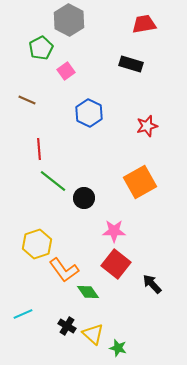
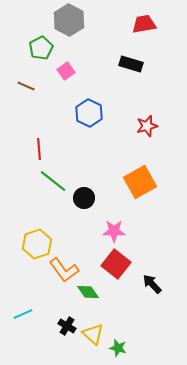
brown line: moved 1 px left, 14 px up
